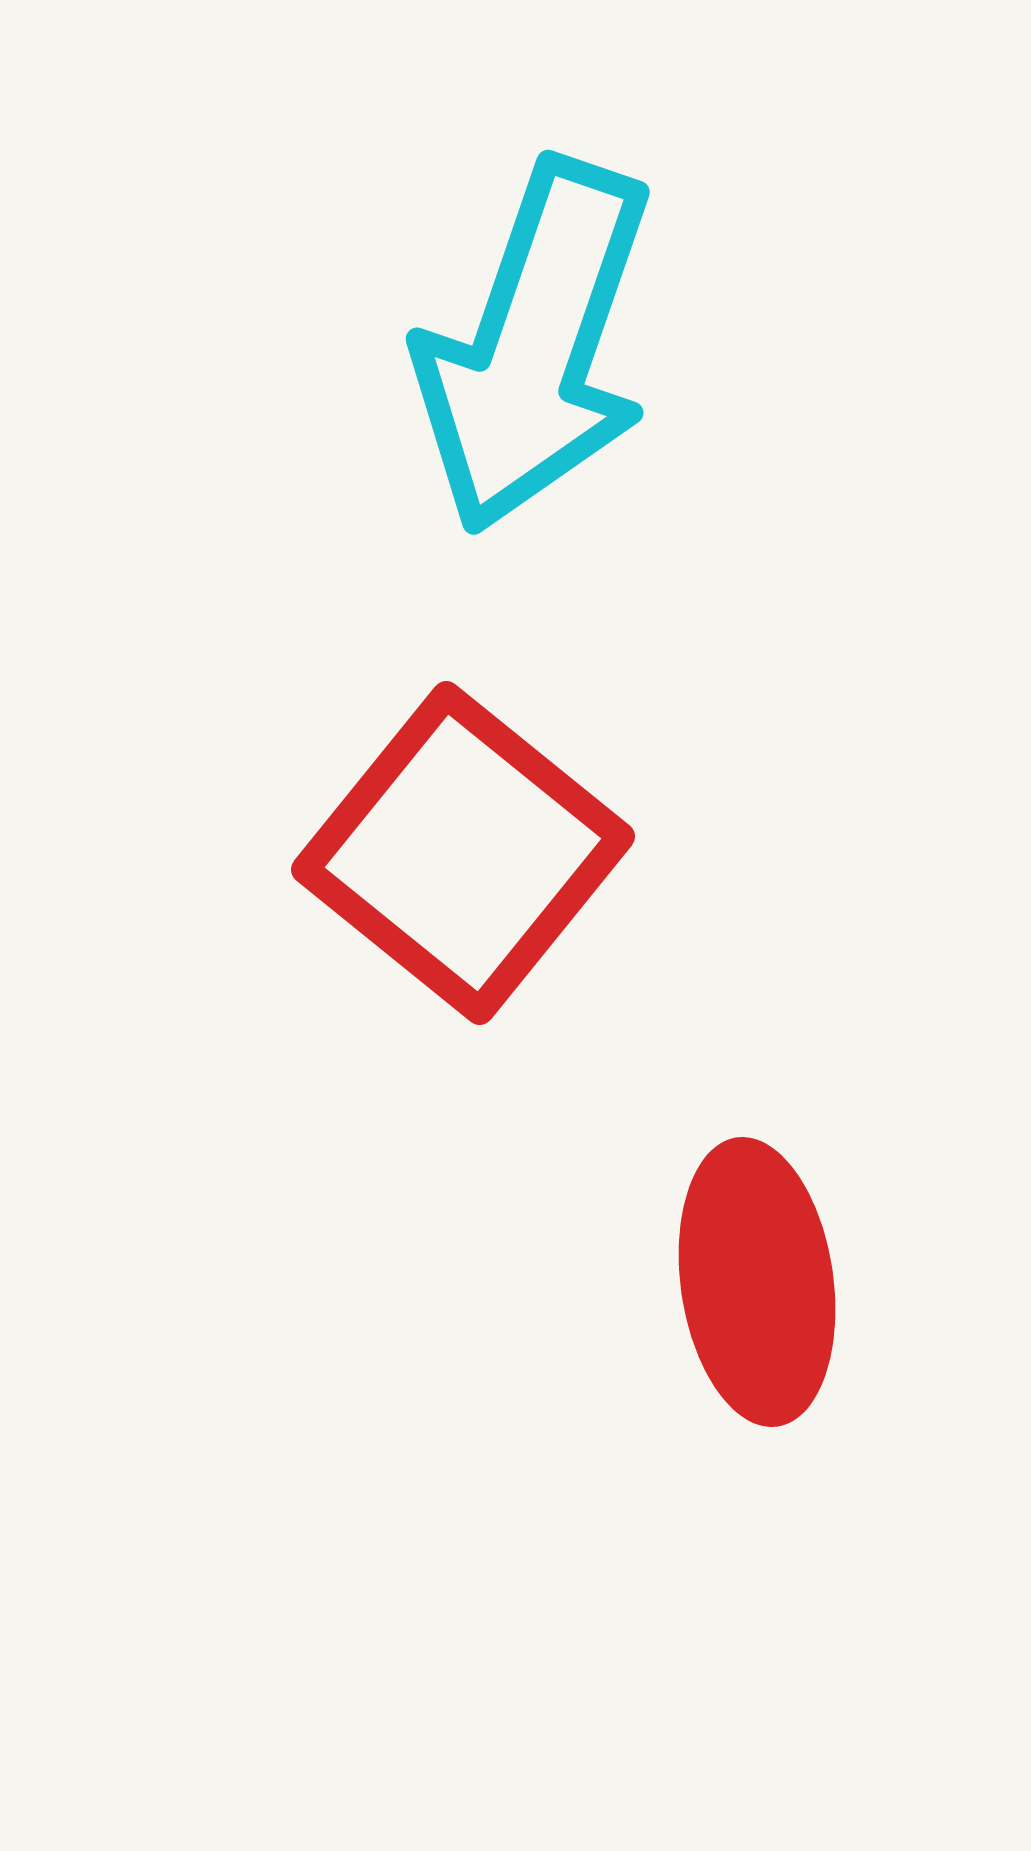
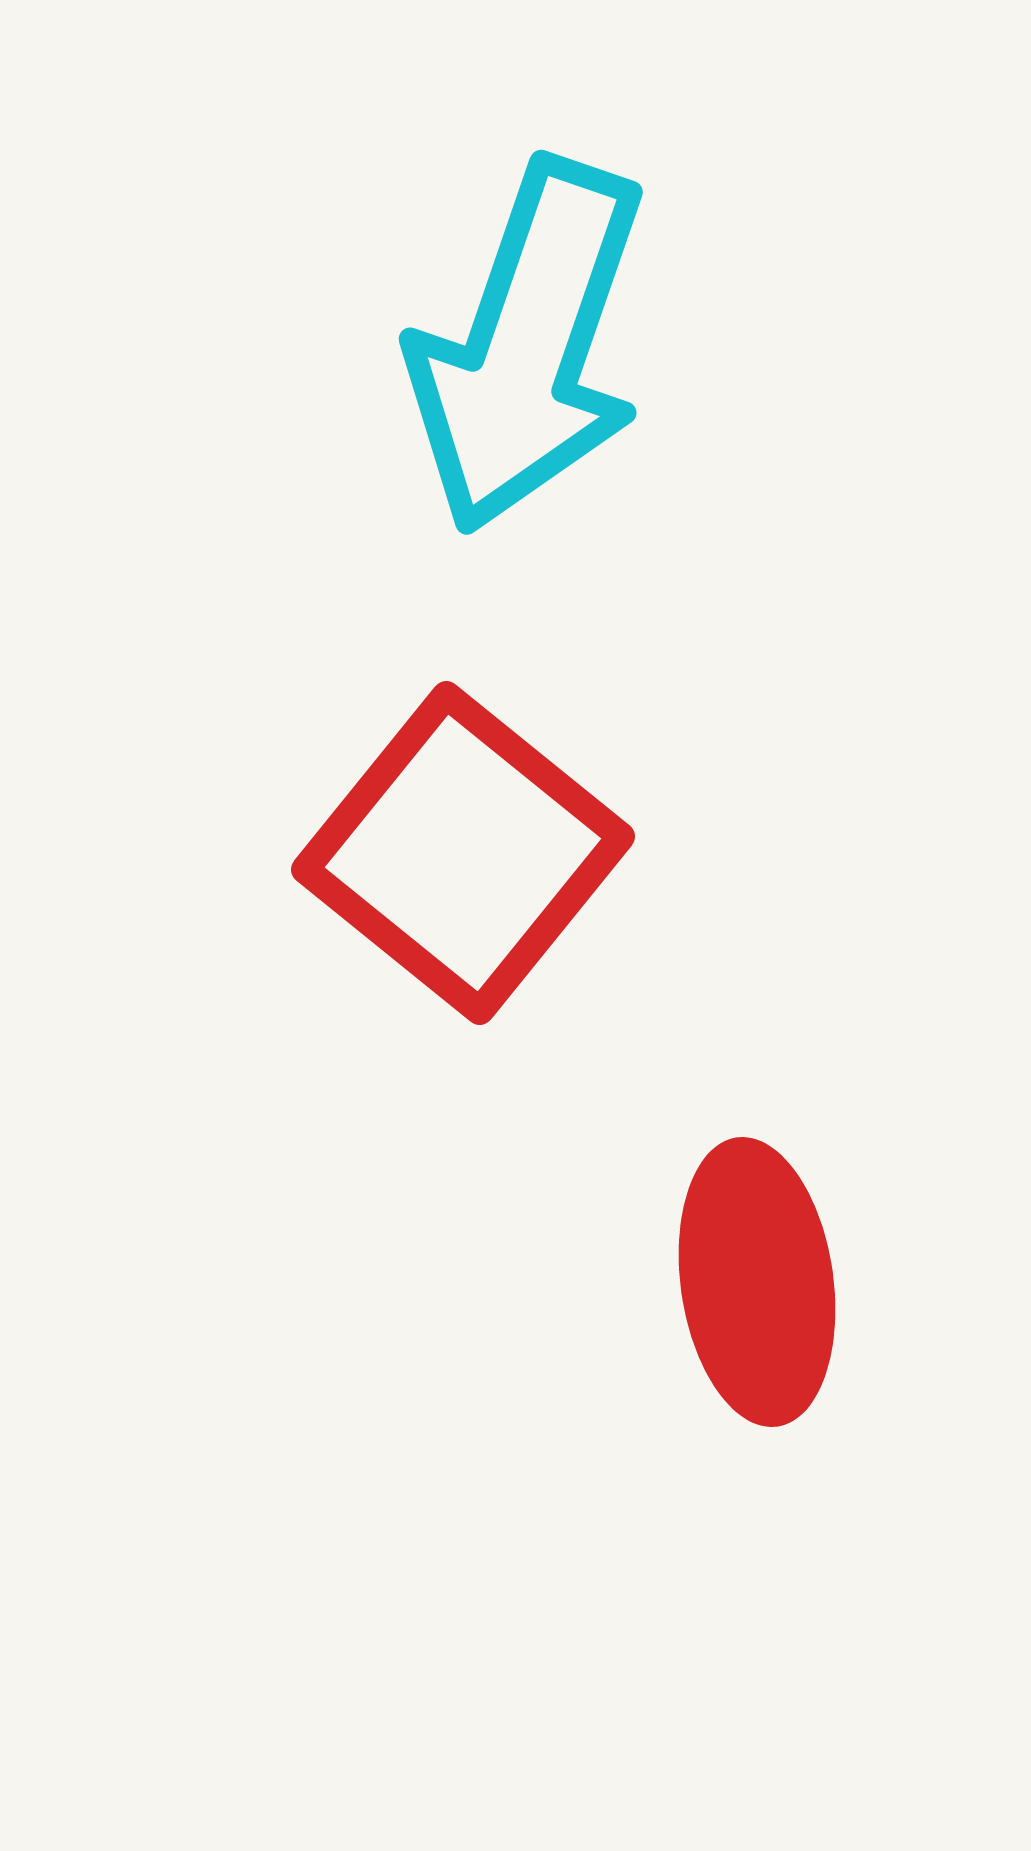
cyan arrow: moved 7 px left
